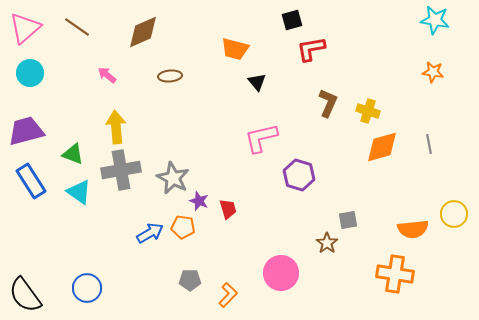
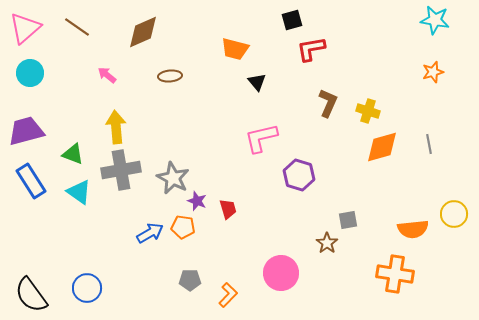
orange star: rotated 25 degrees counterclockwise
purple star: moved 2 px left
black semicircle: moved 6 px right
